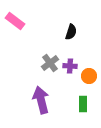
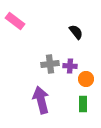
black semicircle: moved 5 px right; rotated 56 degrees counterclockwise
gray cross: moved 1 px down; rotated 30 degrees clockwise
orange circle: moved 3 px left, 3 px down
